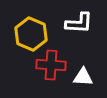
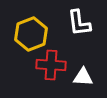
white L-shape: rotated 80 degrees clockwise
yellow hexagon: rotated 16 degrees clockwise
